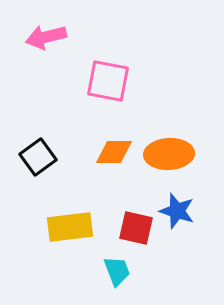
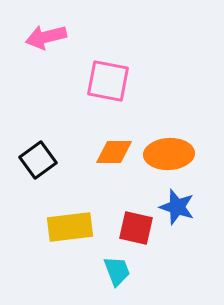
black square: moved 3 px down
blue star: moved 4 px up
